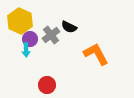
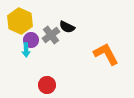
black semicircle: moved 2 px left
purple circle: moved 1 px right, 1 px down
orange L-shape: moved 10 px right
